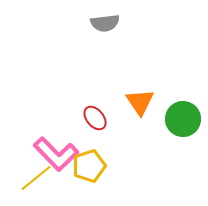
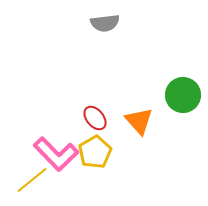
orange triangle: moved 1 px left, 19 px down; rotated 8 degrees counterclockwise
green circle: moved 24 px up
yellow pentagon: moved 6 px right, 14 px up; rotated 12 degrees counterclockwise
yellow line: moved 4 px left, 2 px down
